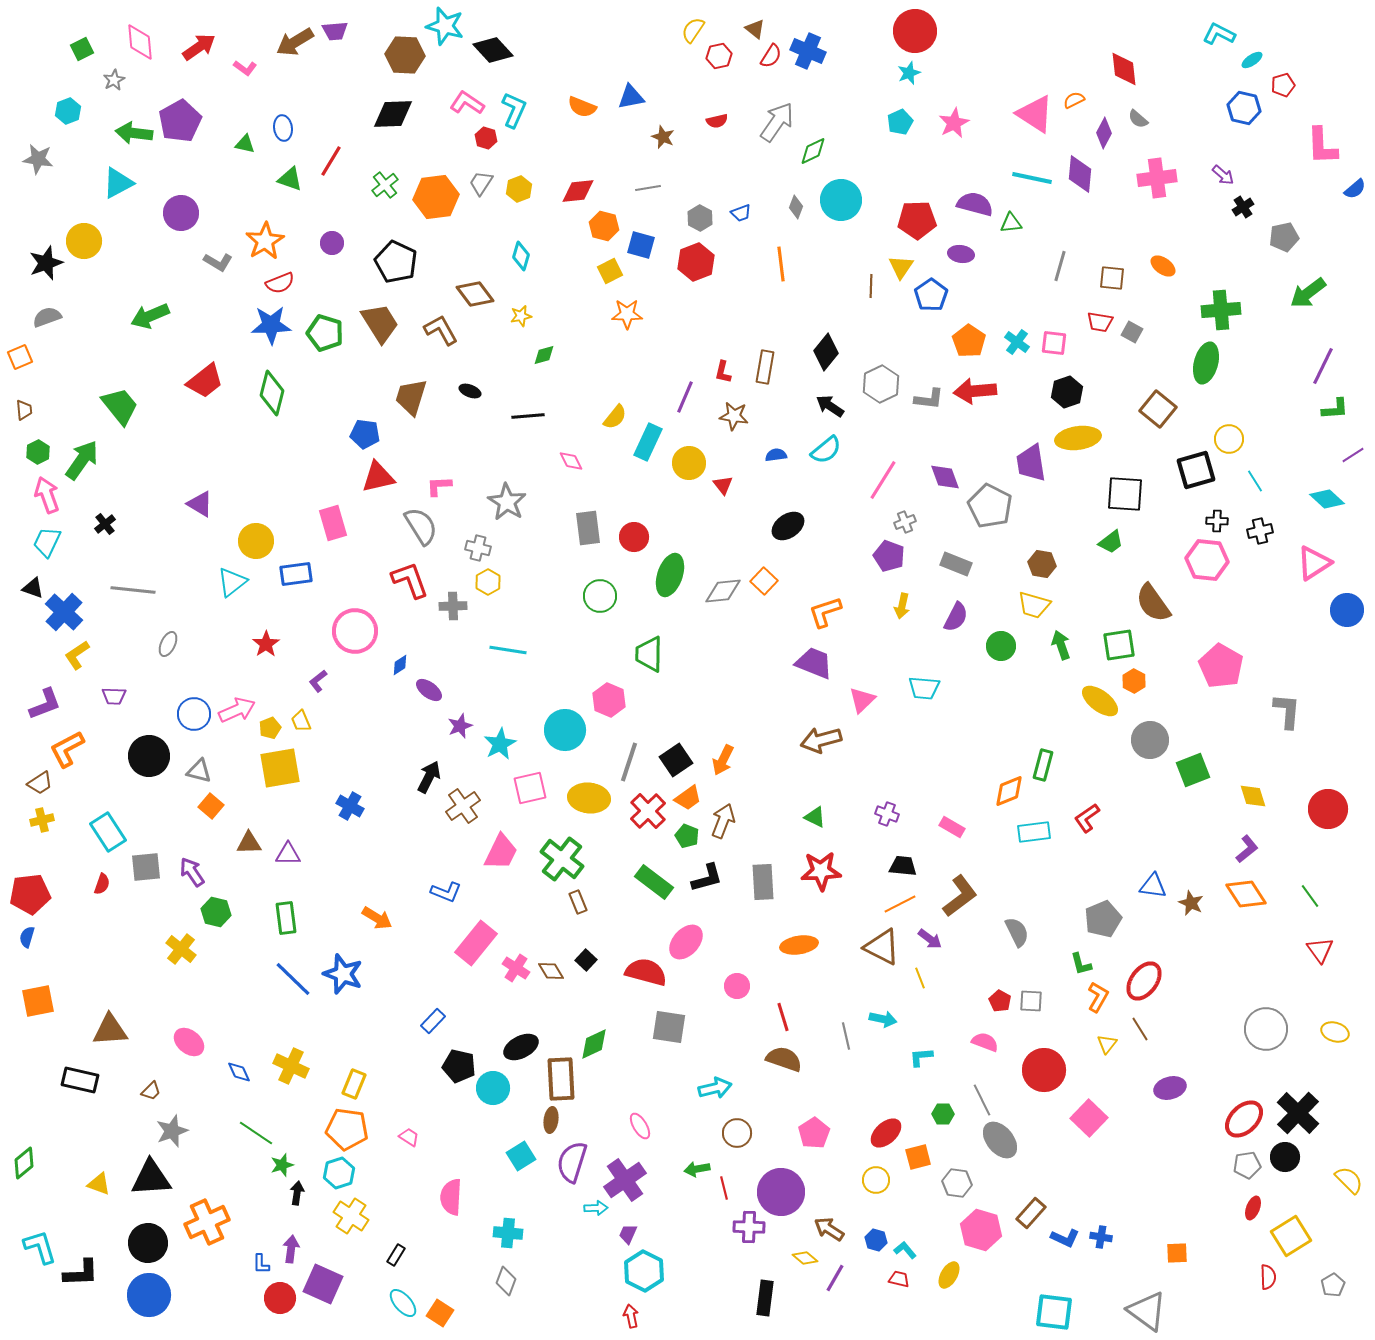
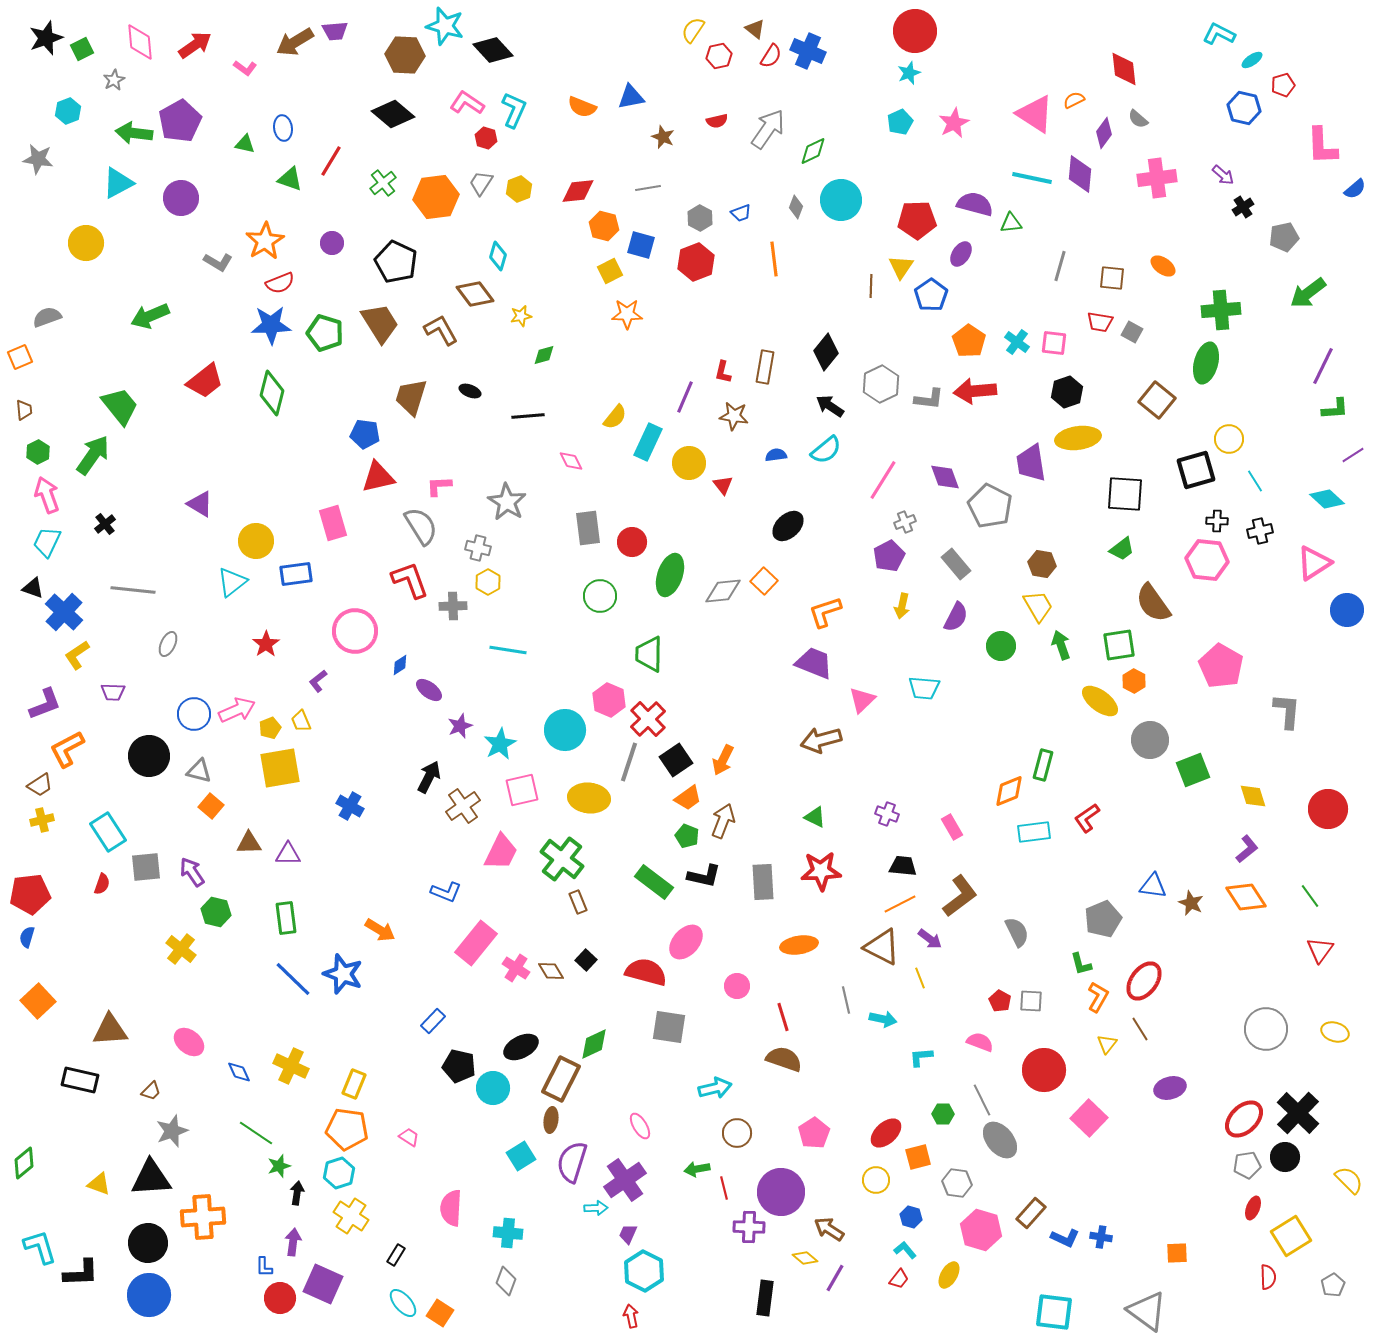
red arrow at (199, 47): moved 4 px left, 2 px up
black diamond at (393, 114): rotated 42 degrees clockwise
gray arrow at (777, 122): moved 9 px left, 7 px down
purple diamond at (1104, 133): rotated 8 degrees clockwise
green cross at (385, 185): moved 2 px left, 2 px up
purple circle at (181, 213): moved 15 px up
yellow circle at (84, 241): moved 2 px right, 2 px down
purple ellipse at (961, 254): rotated 65 degrees counterclockwise
cyan diamond at (521, 256): moved 23 px left
black star at (46, 263): moved 225 px up
orange line at (781, 264): moved 7 px left, 5 px up
brown square at (1158, 409): moved 1 px left, 9 px up
green arrow at (82, 460): moved 11 px right, 5 px up
black ellipse at (788, 526): rotated 8 degrees counterclockwise
red circle at (634, 537): moved 2 px left, 5 px down
green trapezoid at (1111, 542): moved 11 px right, 7 px down
purple pentagon at (889, 556): rotated 24 degrees clockwise
gray rectangle at (956, 564): rotated 28 degrees clockwise
yellow trapezoid at (1034, 605): moved 4 px right, 1 px down; rotated 136 degrees counterclockwise
purple trapezoid at (114, 696): moved 1 px left, 4 px up
brown trapezoid at (40, 783): moved 2 px down
pink square at (530, 788): moved 8 px left, 2 px down
red cross at (648, 811): moved 92 px up
pink rectangle at (952, 827): rotated 30 degrees clockwise
black L-shape at (707, 878): moved 3 px left, 2 px up; rotated 28 degrees clockwise
orange diamond at (1246, 894): moved 3 px down
orange arrow at (377, 918): moved 3 px right, 12 px down
red triangle at (1320, 950): rotated 12 degrees clockwise
orange square at (38, 1001): rotated 32 degrees counterclockwise
gray line at (846, 1036): moved 36 px up
pink semicircle at (985, 1042): moved 5 px left
brown rectangle at (561, 1079): rotated 30 degrees clockwise
green star at (282, 1165): moved 3 px left, 1 px down
pink semicircle at (451, 1197): moved 11 px down
orange cross at (207, 1222): moved 4 px left, 5 px up; rotated 21 degrees clockwise
blue hexagon at (876, 1240): moved 35 px right, 23 px up
purple arrow at (291, 1249): moved 2 px right, 7 px up
blue L-shape at (261, 1264): moved 3 px right, 3 px down
red trapezoid at (899, 1279): rotated 115 degrees clockwise
